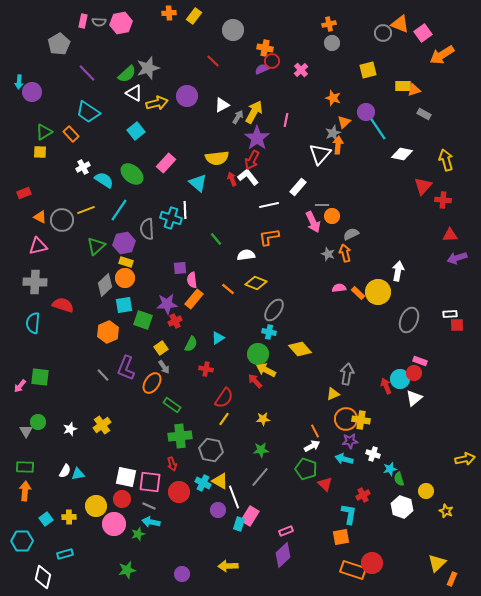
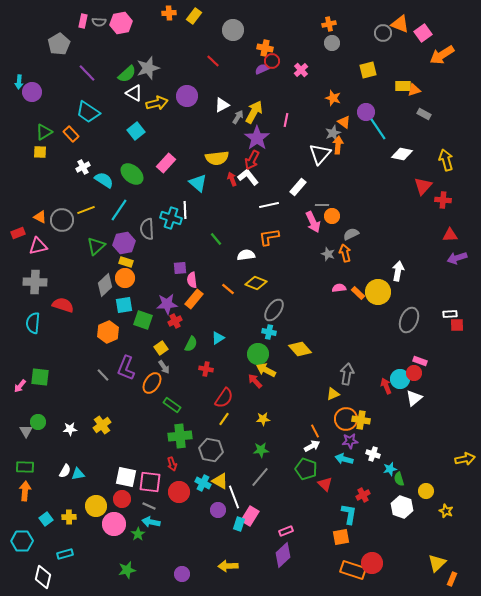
orange triangle at (344, 122): rotated 40 degrees counterclockwise
red rectangle at (24, 193): moved 6 px left, 40 px down
white star at (70, 429): rotated 16 degrees clockwise
green star at (138, 534): rotated 16 degrees counterclockwise
